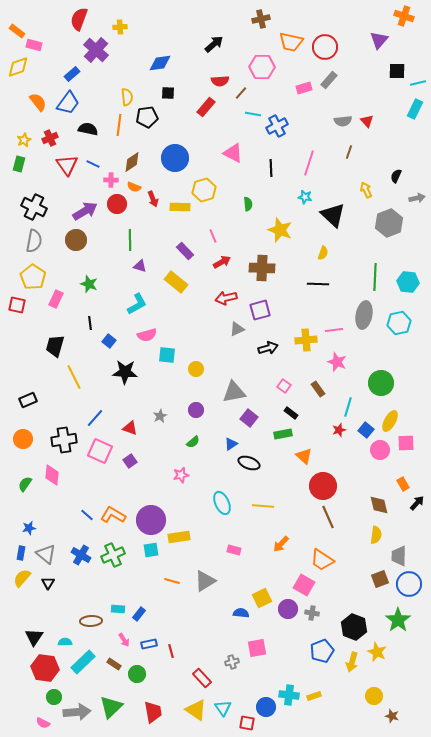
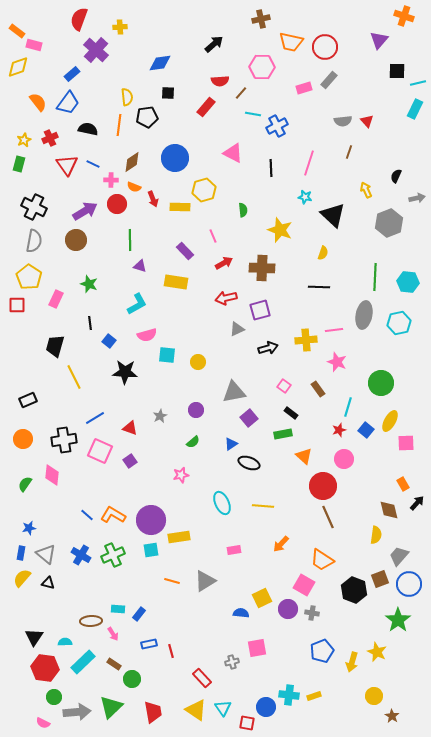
green semicircle at (248, 204): moved 5 px left, 6 px down
red arrow at (222, 262): moved 2 px right, 1 px down
yellow pentagon at (33, 277): moved 4 px left
yellow rectangle at (176, 282): rotated 30 degrees counterclockwise
black line at (318, 284): moved 1 px right, 3 px down
red square at (17, 305): rotated 12 degrees counterclockwise
yellow circle at (196, 369): moved 2 px right, 7 px up
blue line at (95, 418): rotated 18 degrees clockwise
purple square at (249, 418): rotated 12 degrees clockwise
pink circle at (380, 450): moved 36 px left, 9 px down
brown diamond at (379, 505): moved 10 px right, 5 px down
pink rectangle at (234, 550): rotated 24 degrees counterclockwise
gray trapezoid at (399, 556): rotated 40 degrees clockwise
black triangle at (48, 583): rotated 48 degrees counterclockwise
black hexagon at (354, 627): moved 37 px up
pink arrow at (124, 640): moved 11 px left, 6 px up
green circle at (137, 674): moved 5 px left, 5 px down
brown star at (392, 716): rotated 16 degrees clockwise
